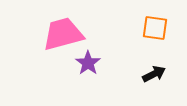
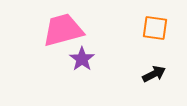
pink trapezoid: moved 4 px up
purple star: moved 6 px left, 4 px up
